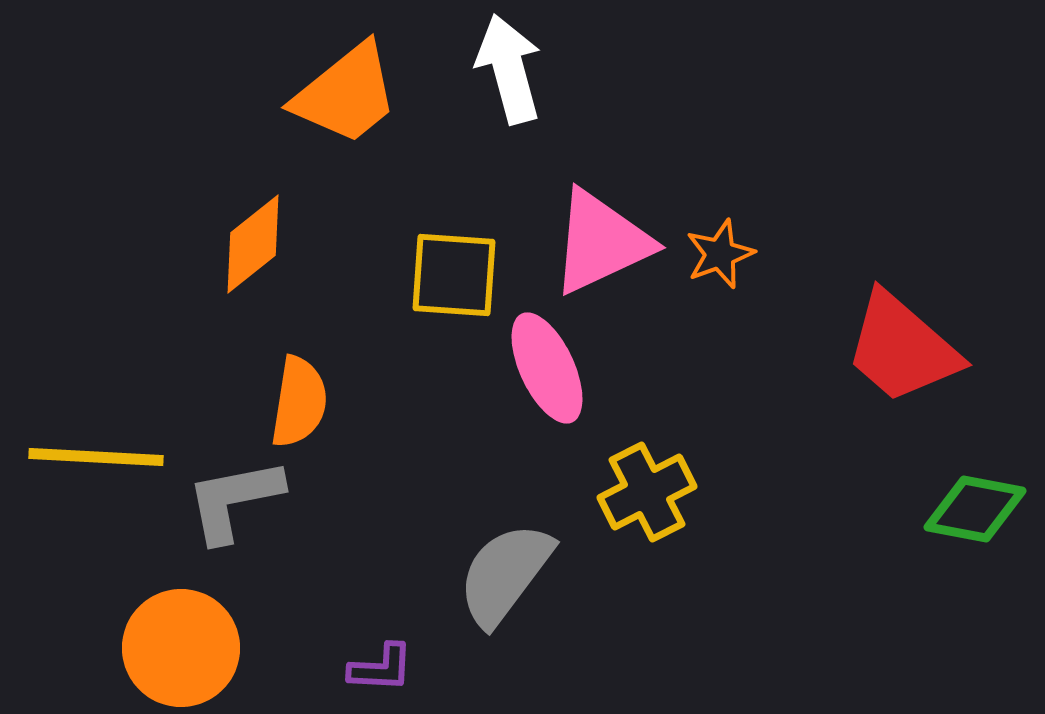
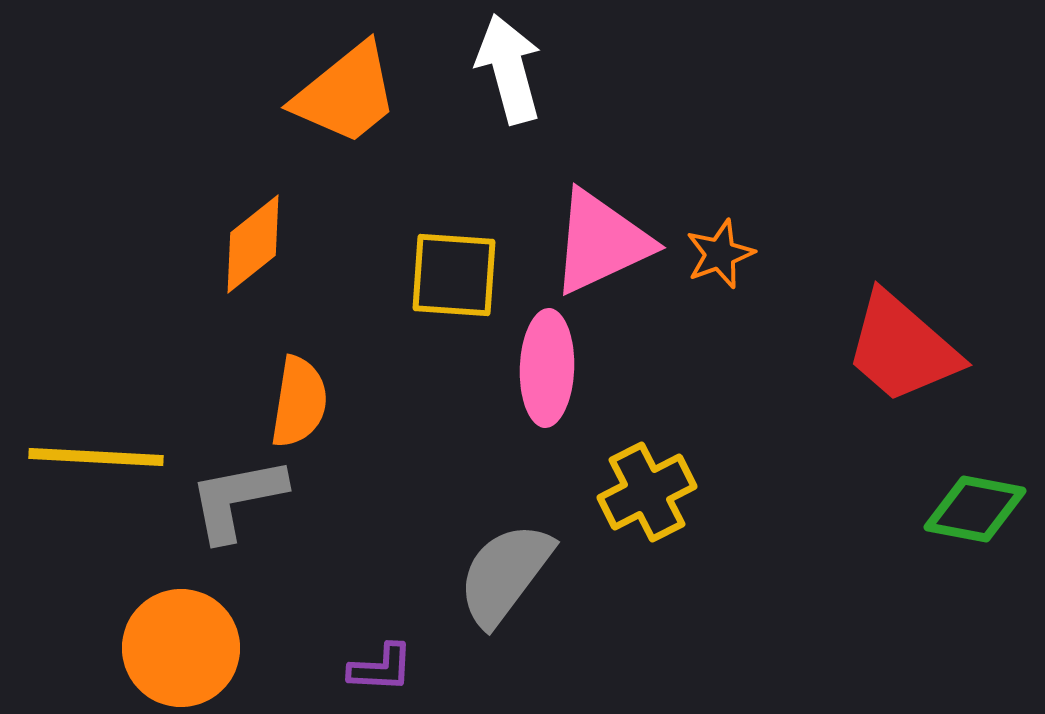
pink ellipse: rotated 27 degrees clockwise
gray L-shape: moved 3 px right, 1 px up
